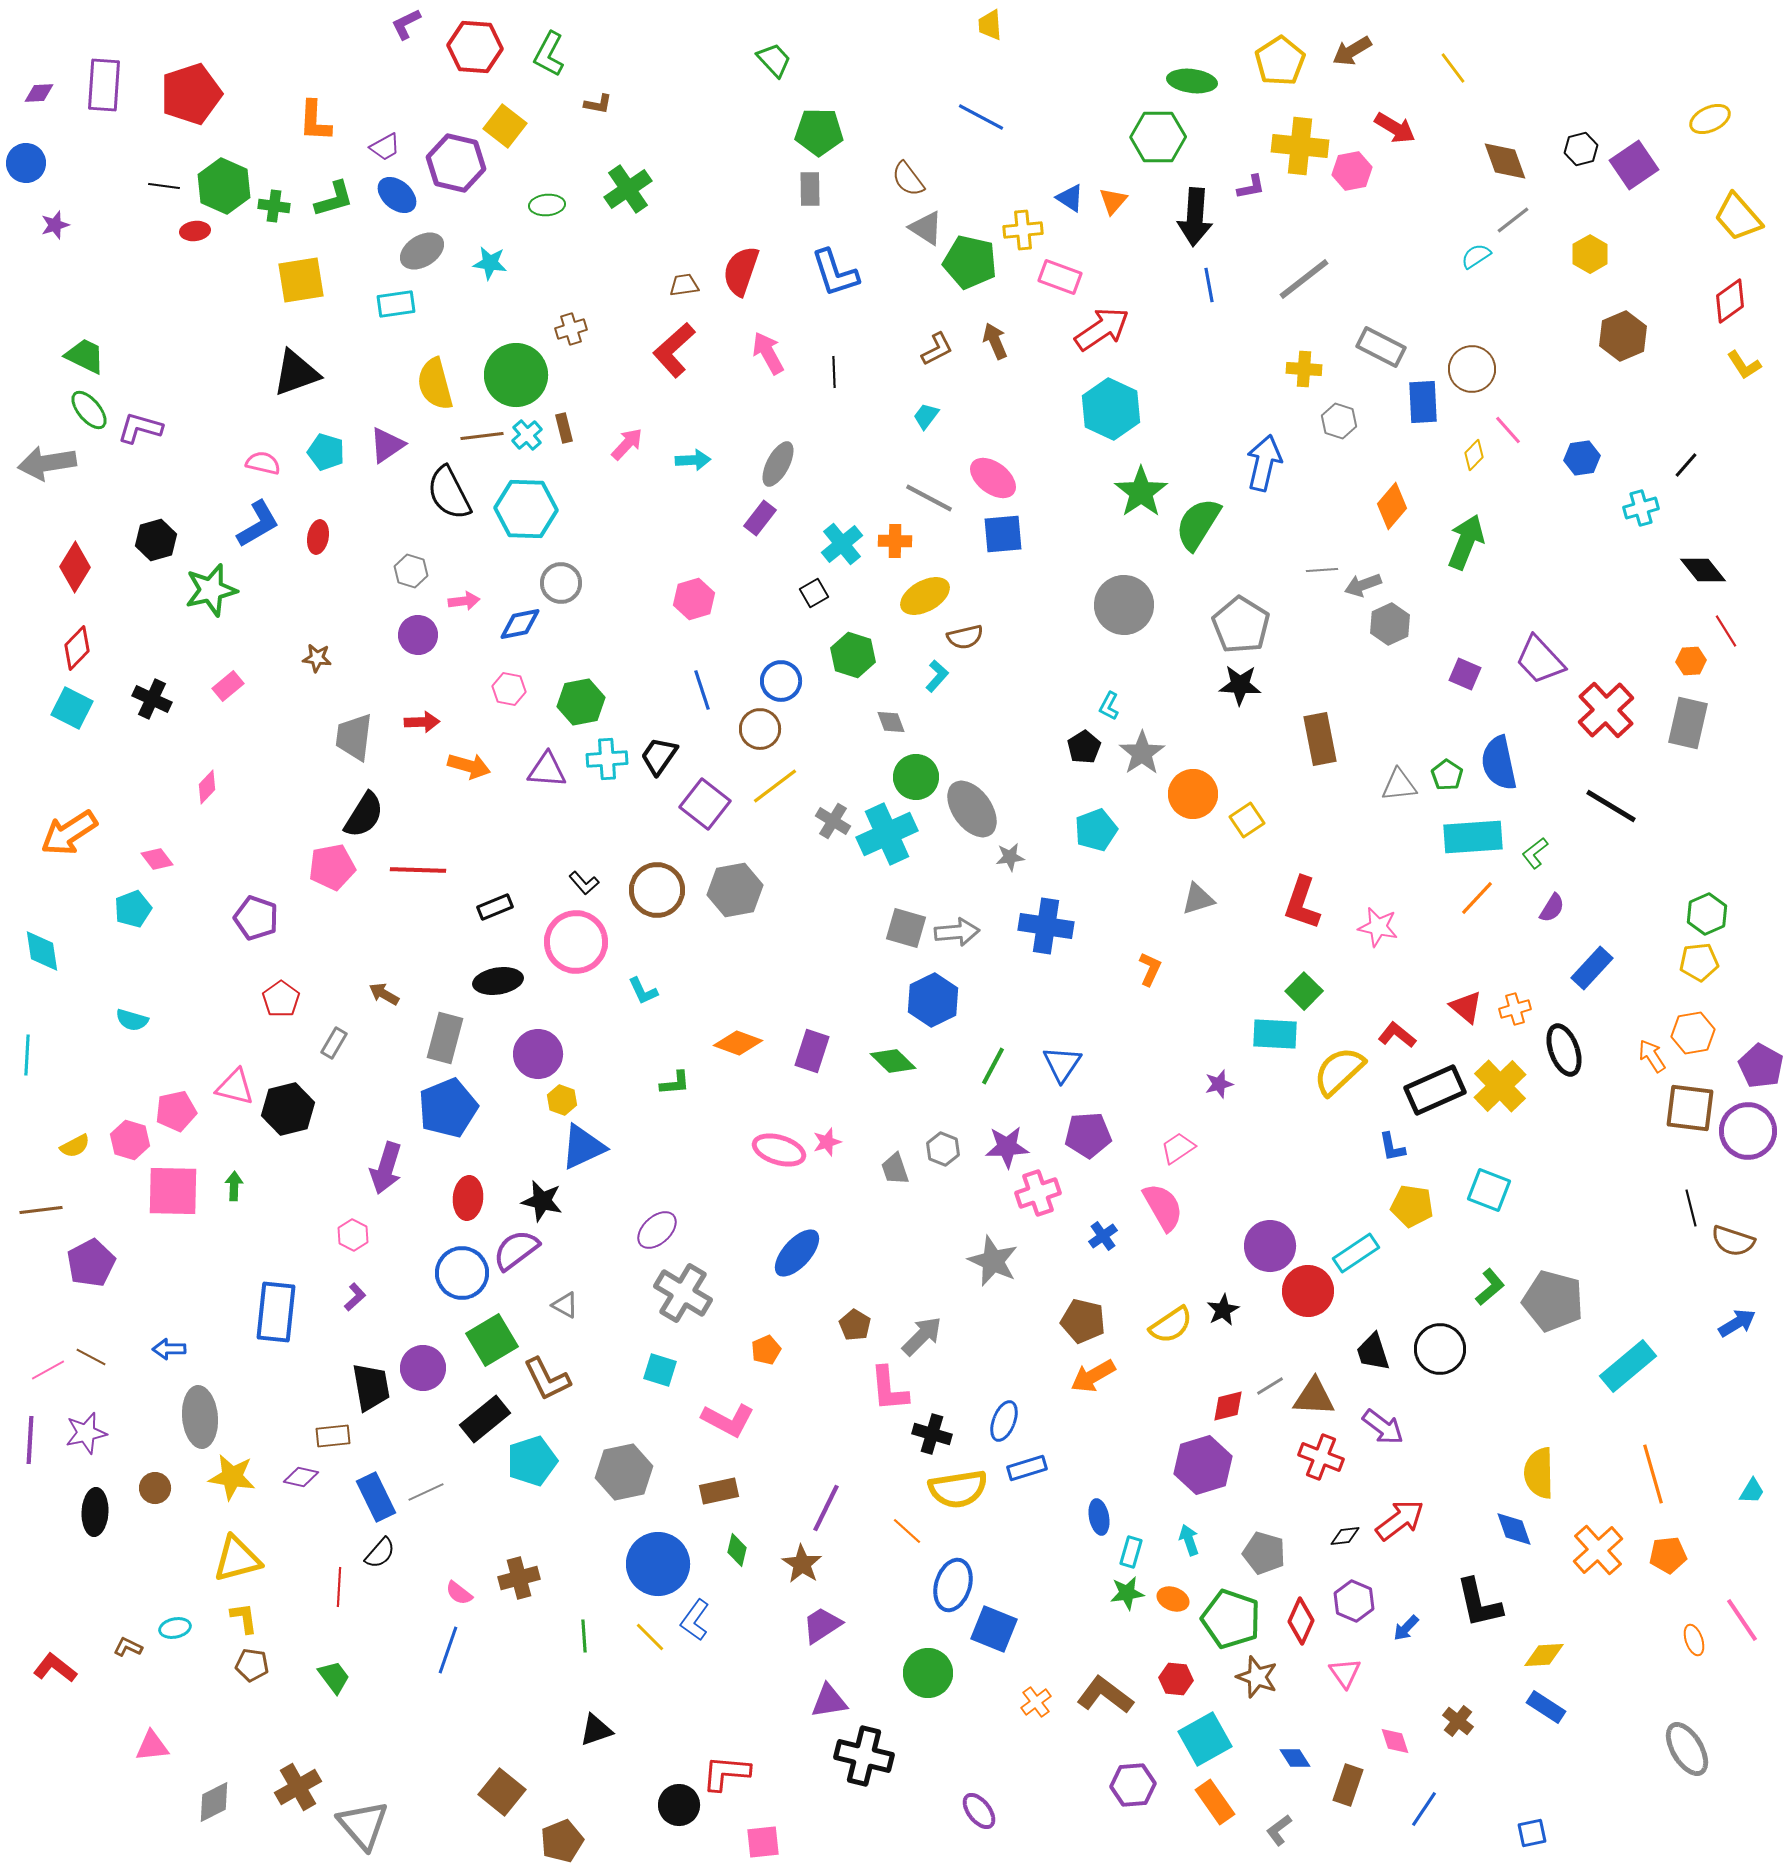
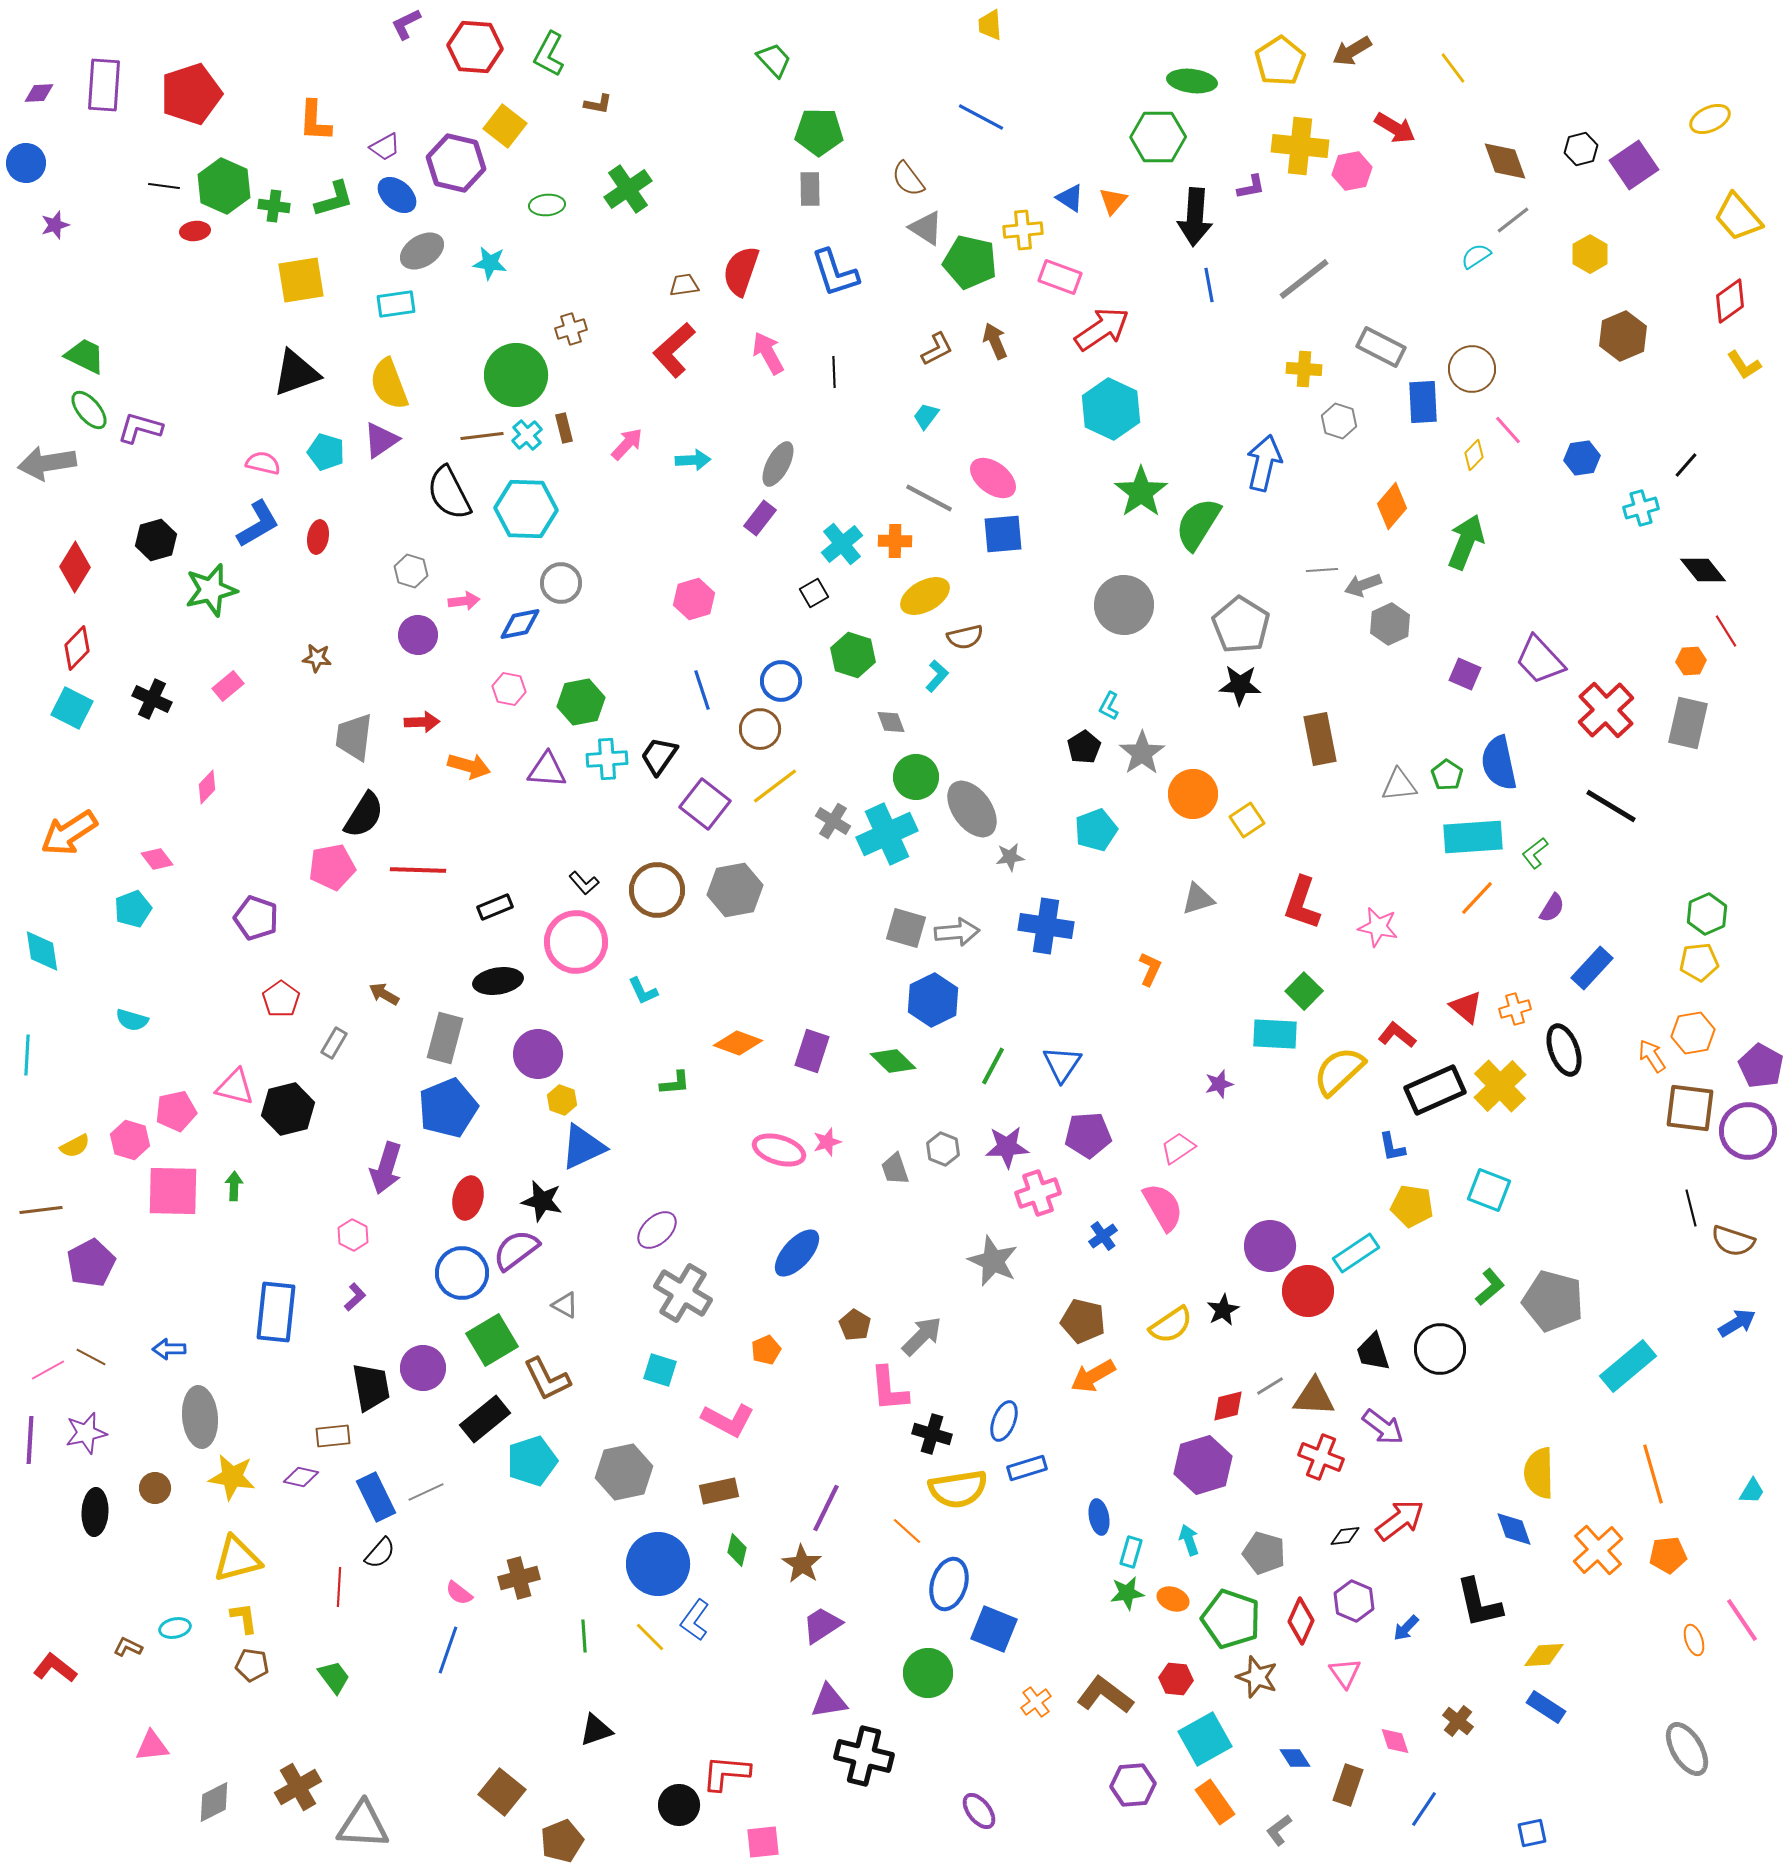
yellow semicircle at (435, 384): moved 46 px left; rotated 6 degrees counterclockwise
purple triangle at (387, 445): moved 6 px left, 5 px up
red ellipse at (468, 1198): rotated 9 degrees clockwise
blue ellipse at (953, 1585): moved 4 px left, 1 px up
gray triangle at (363, 1825): rotated 46 degrees counterclockwise
